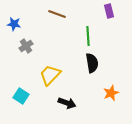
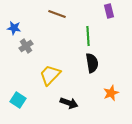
blue star: moved 4 px down
cyan square: moved 3 px left, 4 px down
black arrow: moved 2 px right
